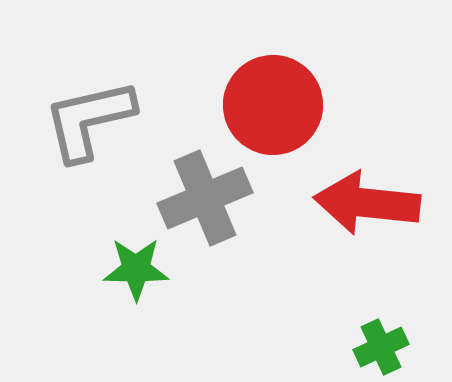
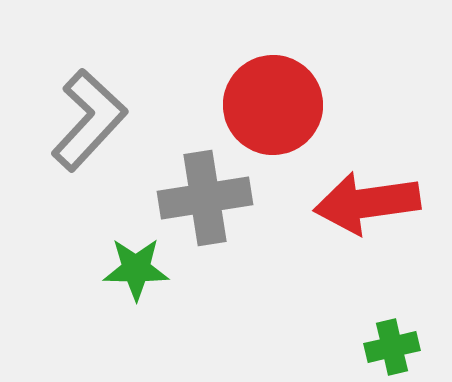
gray L-shape: rotated 146 degrees clockwise
gray cross: rotated 14 degrees clockwise
red arrow: rotated 14 degrees counterclockwise
green cross: moved 11 px right; rotated 12 degrees clockwise
